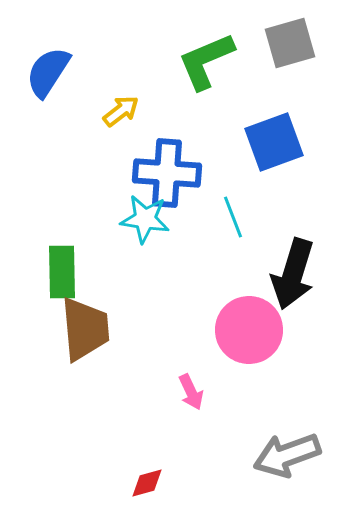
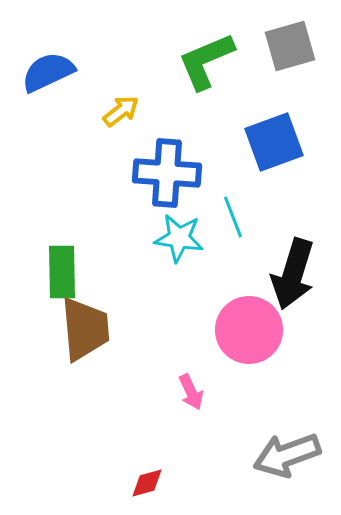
gray square: moved 3 px down
blue semicircle: rotated 32 degrees clockwise
cyan star: moved 34 px right, 19 px down
